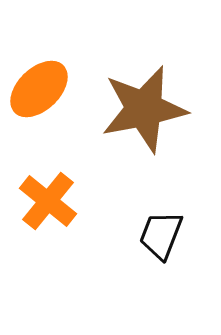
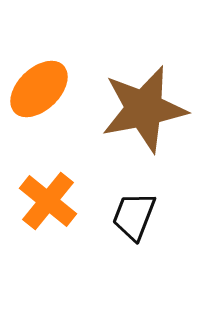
black trapezoid: moved 27 px left, 19 px up
